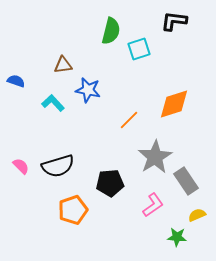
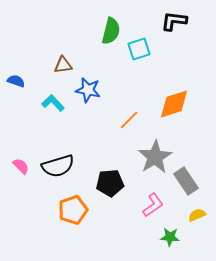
green star: moved 7 px left
